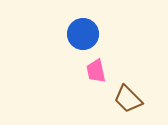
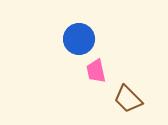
blue circle: moved 4 px left, 5 px down
